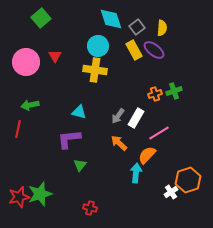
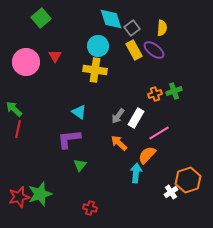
gray square: moved 5 px left, 1 px down
green arrow: moved 16 px left, 4 px down; rotated 54 degrees clockwise
cyan triangle: rotated 21 degrees clockwise
